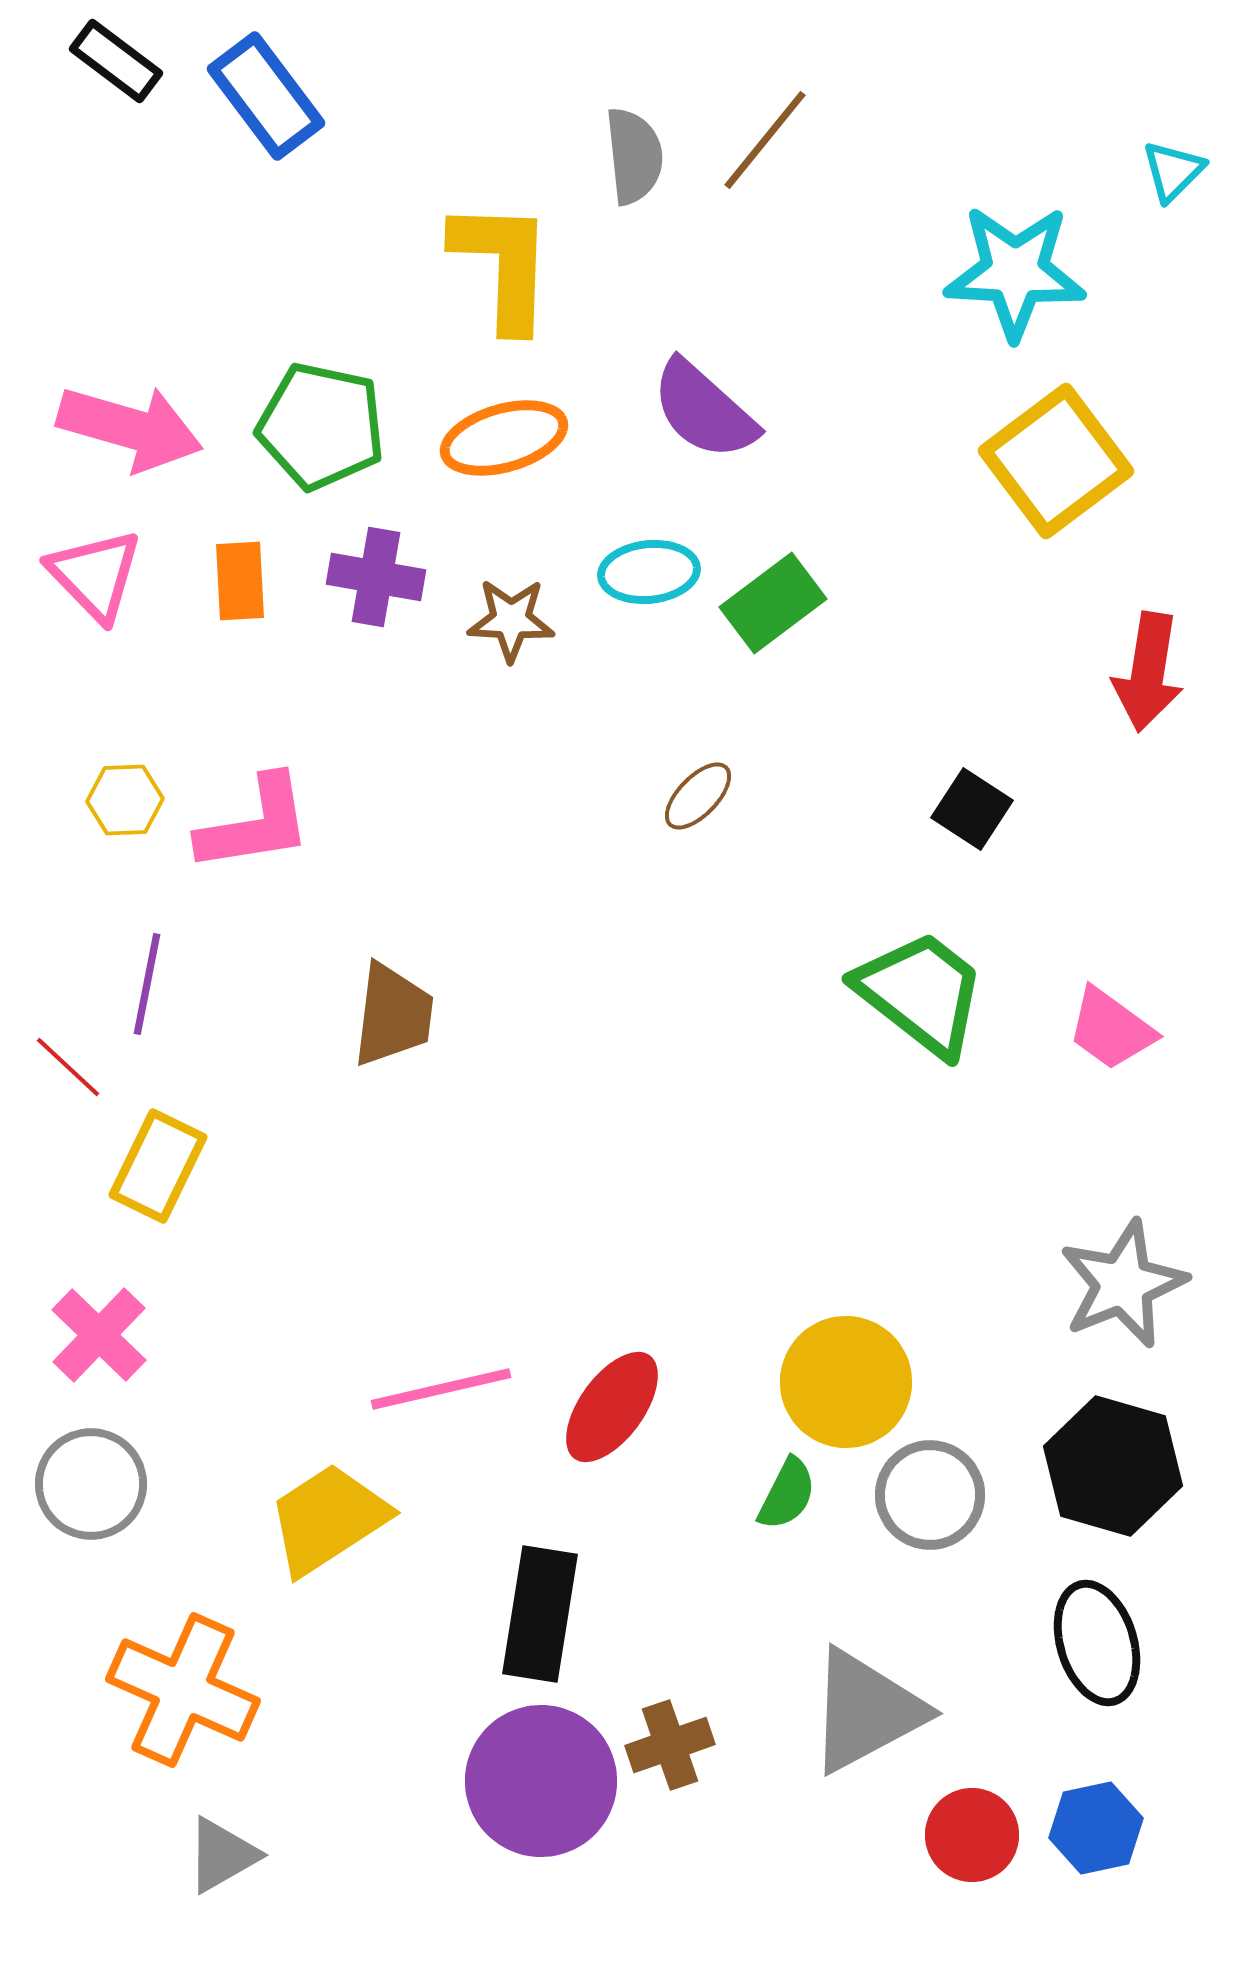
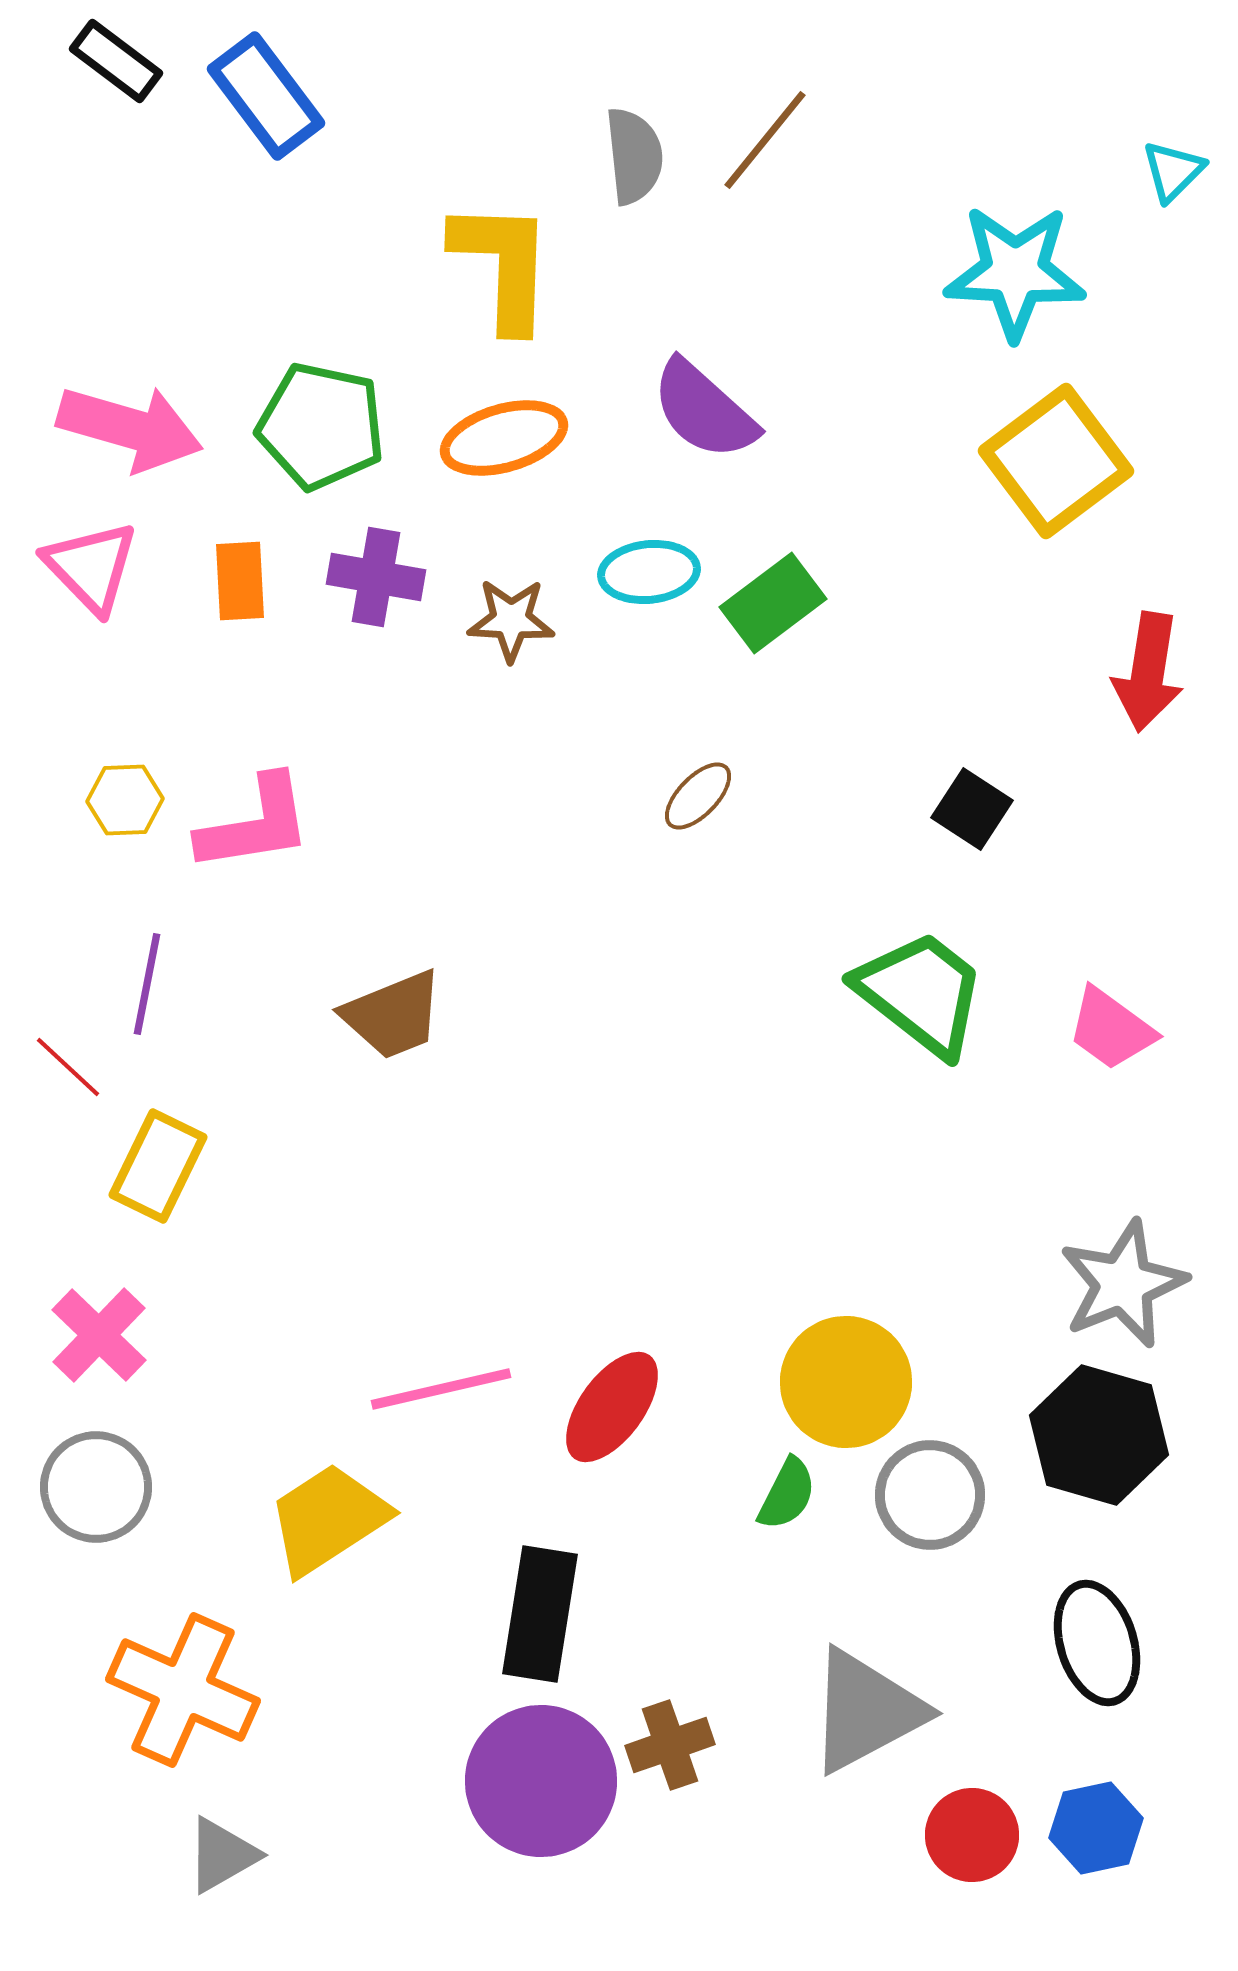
pink triangle at (95, 575): moved 4 px left, 8 px up
brown trapezoid at (393, 1015): rotated 61 degrees clockwise
black hexagon at (1113, 1466): moved 14 px left, 31 px up
gray circle at (91, 1484): moved 5 px right, 3 px down
